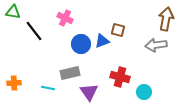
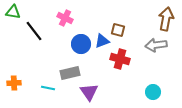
red cross: moved 18 px up
cyan circle: moved 9 px right
